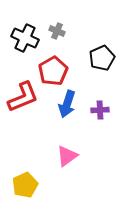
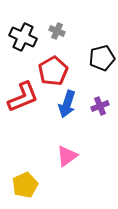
black cross: moved 2 px left, 1 px up
black pentagon: rotated 10 degrees clockwise
purple cross: moved 4 px up; rotated 18 degrees counterclockwise
